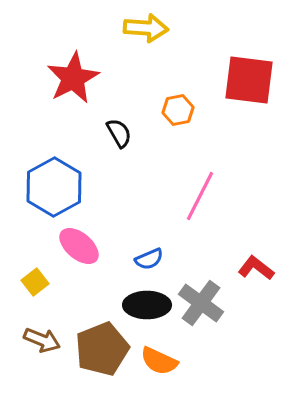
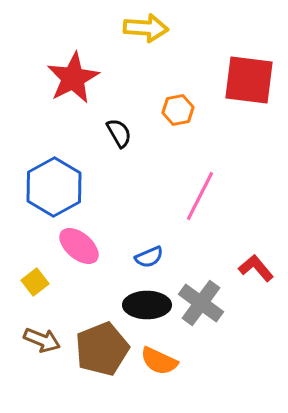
blue semicircle: moved 2 px up
red L-shape: rotated 12 degrees clockwise
